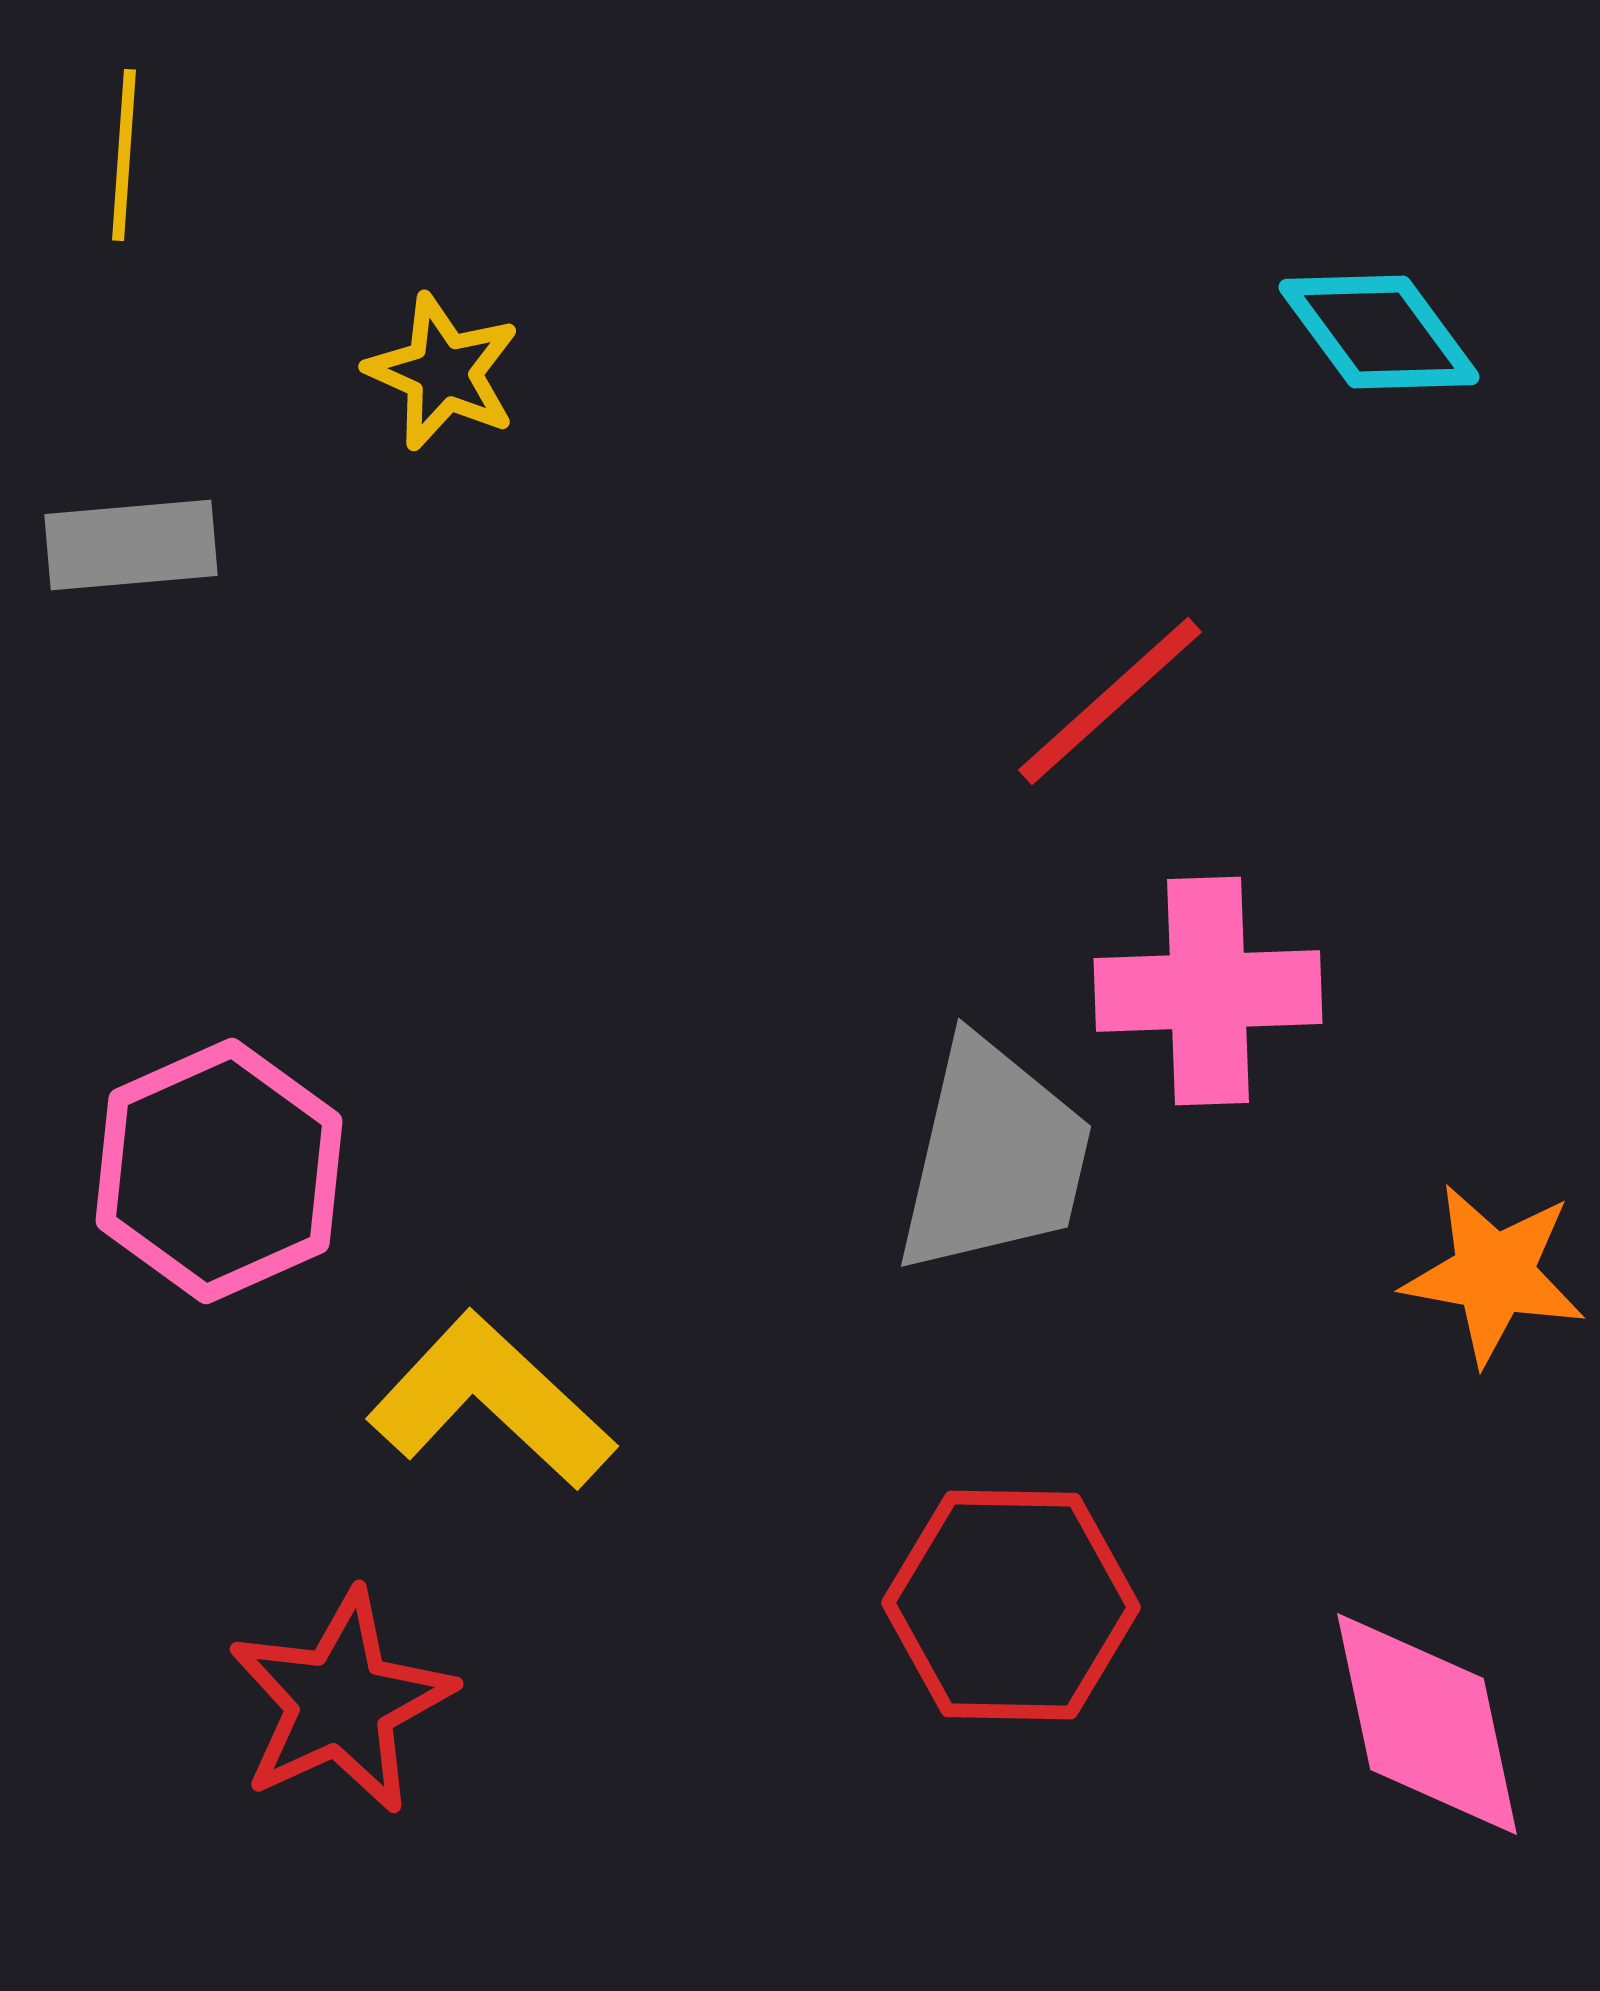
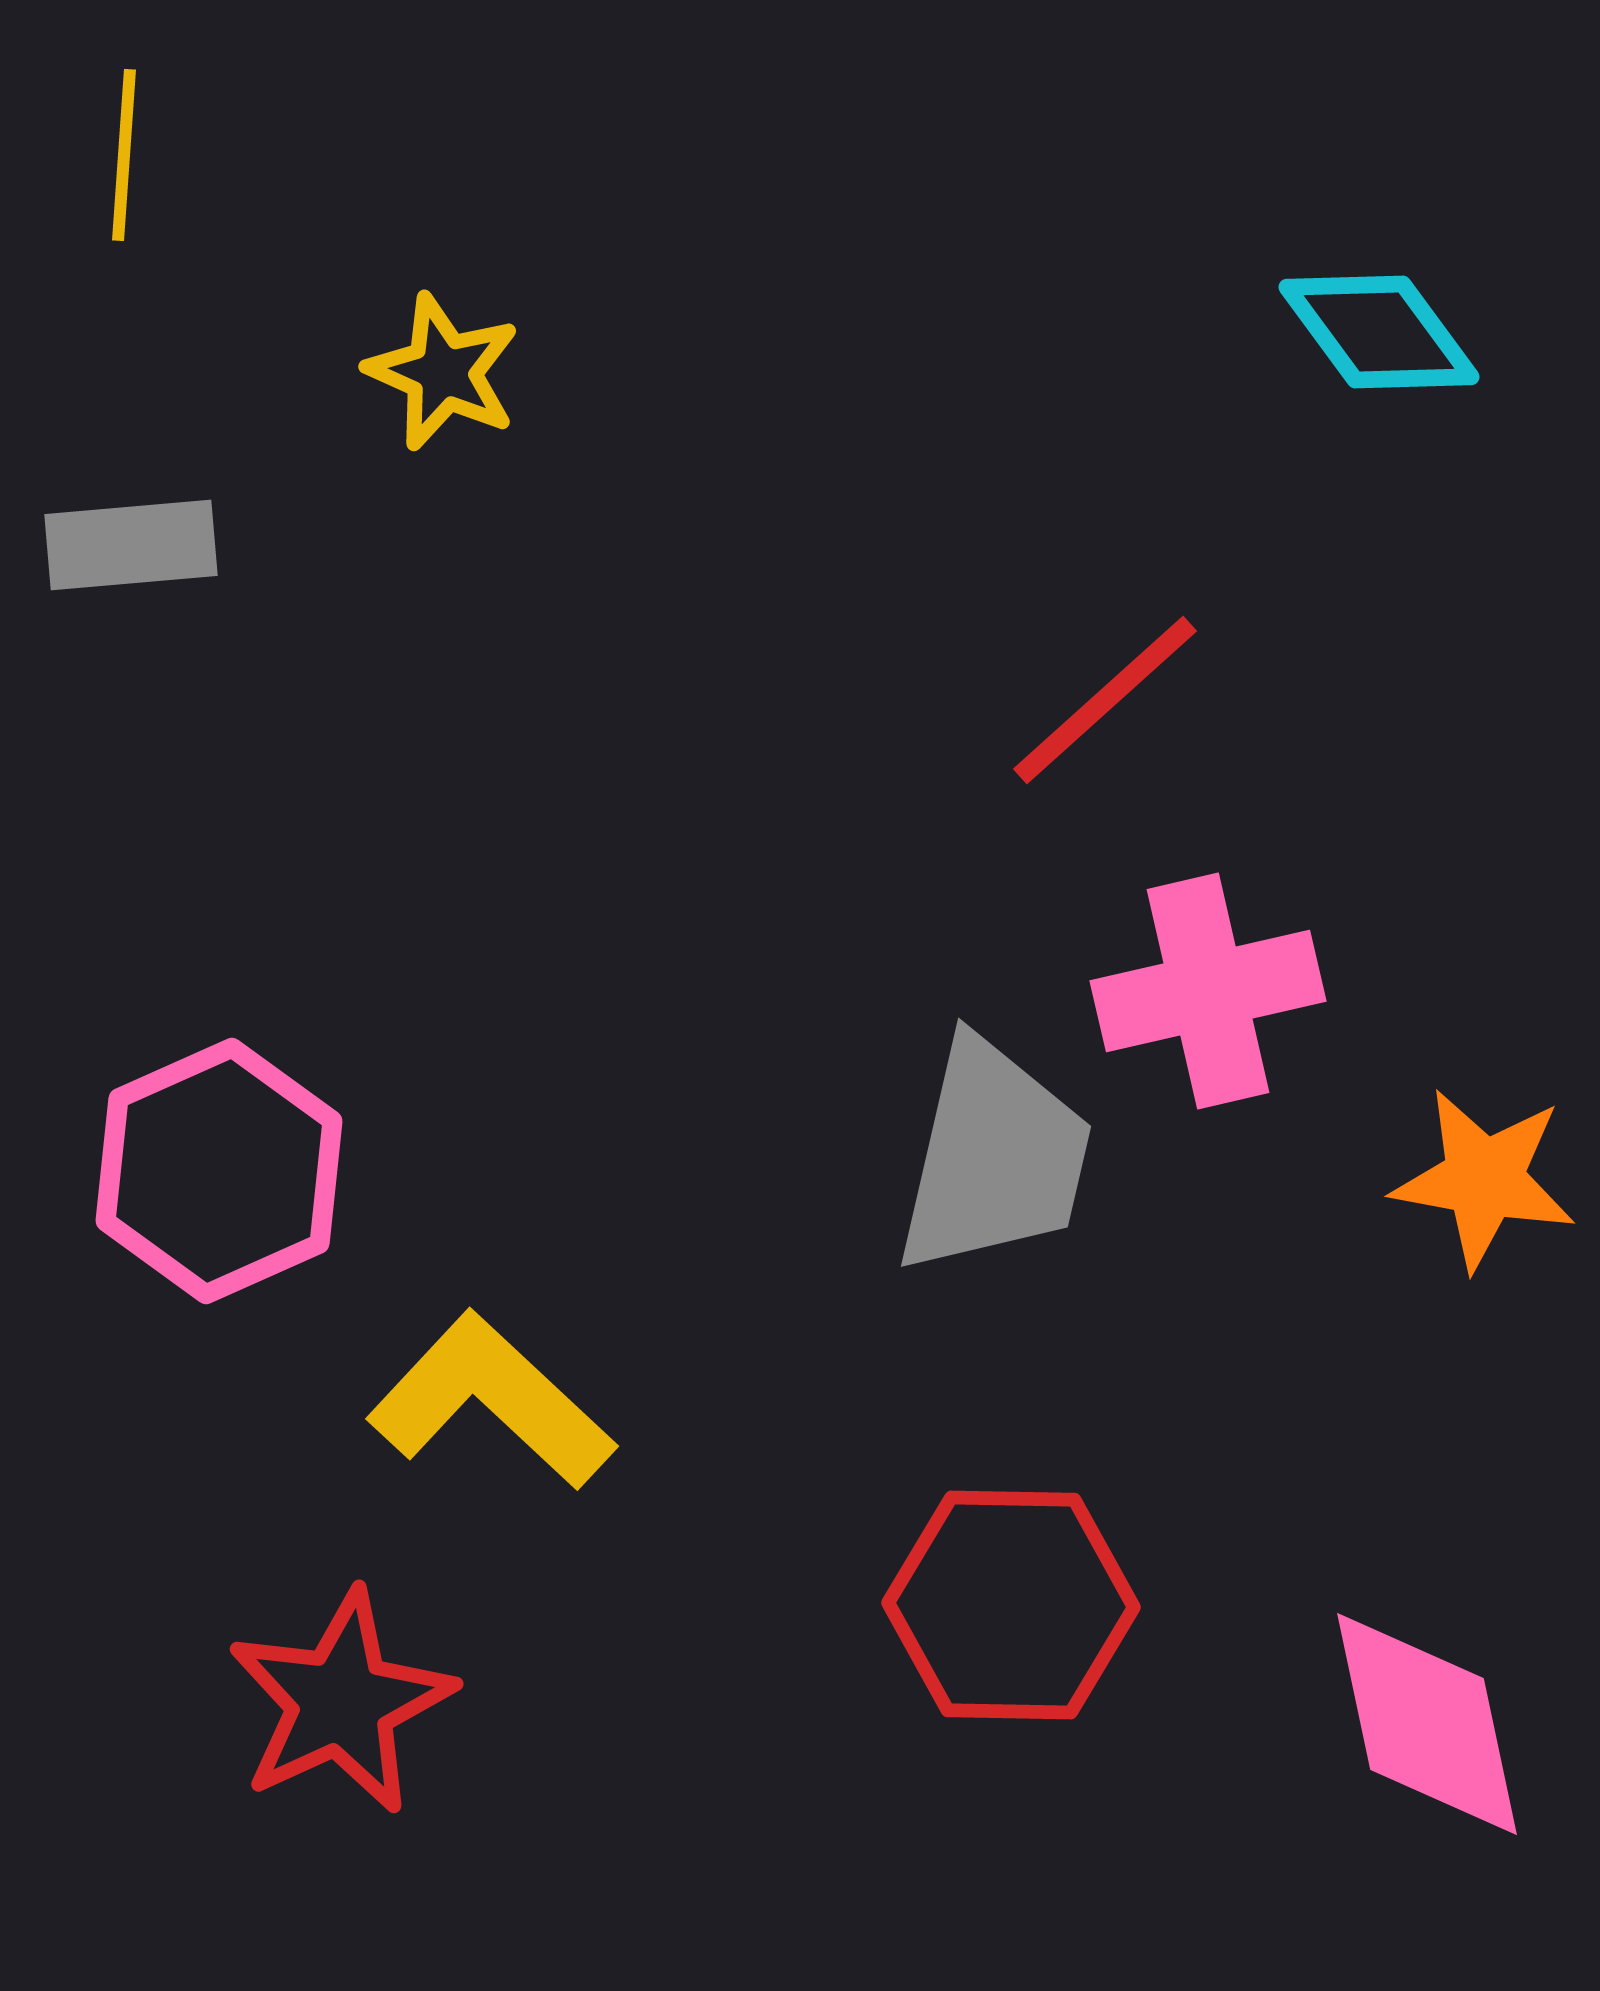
red line: moved 5 px left, 1 px up
pink cross: rotated 11 degrees counterclockwise
orange star: moved 10 px left, 95 px up
